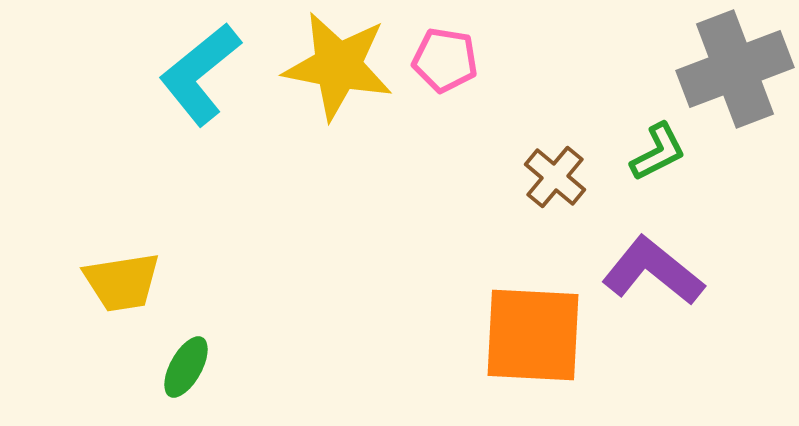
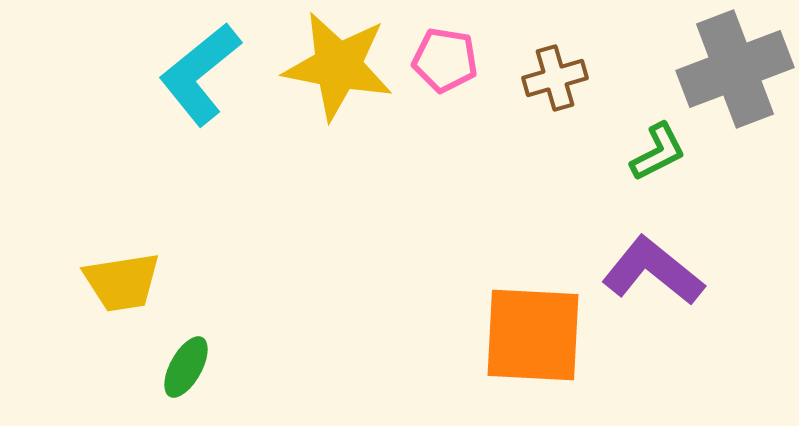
brown cross: moved 99 px up; rotated 34 degrees clockwise
